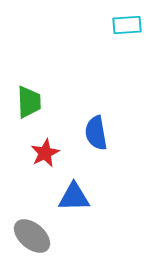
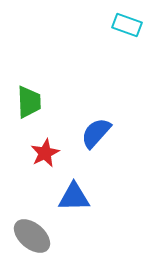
cyan rectangle: rotated 24 degrees clockwise
blue semicircle: rotated 52 degrees clockwise
